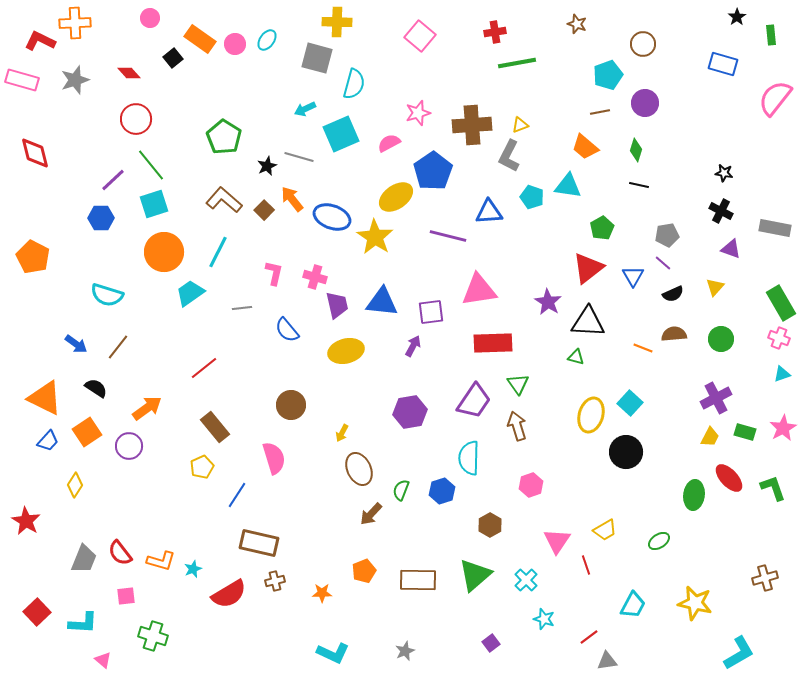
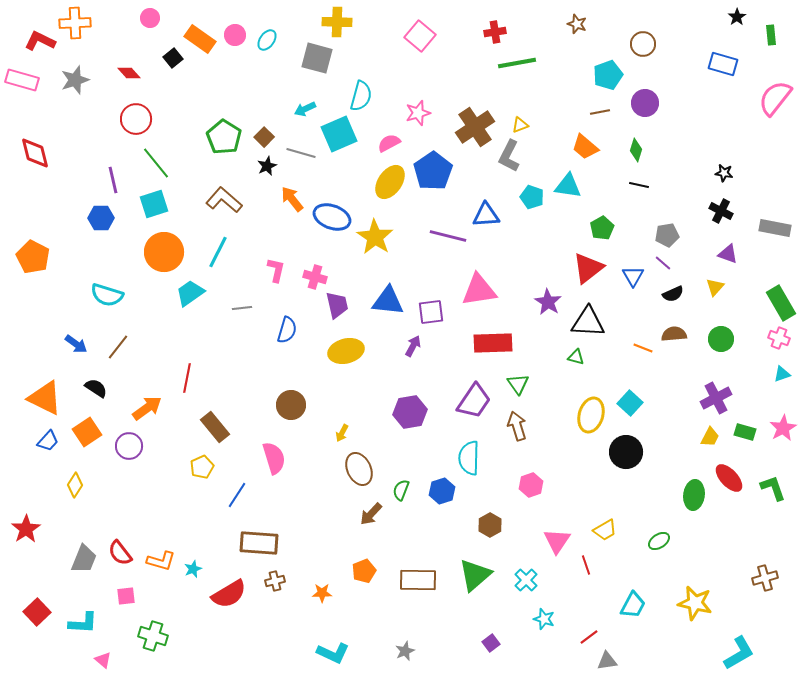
pink circle at (235, 44): moved 9 px up
cyan semicircle at (354, 84): moved 7 px right, 12 px down
brown cross at (472, 125): moved 3 px right, 2 px down; rotated 30 degrees counterclockwise
cyan square at (341, 134): moved 2 px left
gray line at (299, 157): moved 2 px right, 4 px up
green line at (151, 165): moved 5 px right, 2 px up
purple line at (113, 180): rotated 60 degrees counterclockwise
yellow ellipse at (396, 197): moved 6 px left, 15 px up; rotated 20 degrees counterclockwise
brown square at (264, 210): moved 73 px up
blue triangle at (489, 212): moved 3 px left, 3 px down
purple triangle at (731, 249): moved 3 px left, 5 px down
pink L-shape at (274, 273): moved 2 px right, 3 px up
blue triangle at (382, 302): moved 6 px right, 1 px up
blue semicircle at (287, 330): rotated 124 degrees counterclockwise
red line at (204, 368): moved 17 px left, 10 px down; rotated 40 degrees counterclockwise
red star at (26, 521): moved 8 px down; rotated 8 degrees clockwise
brown rectangle at (259, 543): rotated 9 degrees counterclockwise
